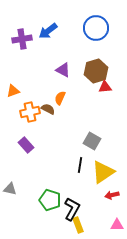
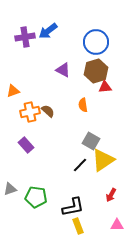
blue circle: moved 14 px down
purple cross: moved 3 px right, 2 px up
orange semicircle: moved 23 px right, 7 px down; rotated 32 degrees counterclockwise
brown semicircle: moved 2 px down; rotated 16 degrees clockwise
gray square: moved 1 px left
black line: rotated 35 degrees clockwise
yellow triangle: moved 12 px up
gray triangle: rotated 32 degrees counterclockwise
red arrow: moved 1 px left; rotated 48 degrees counterclockwise
green pentagon: moved 14 px left, 3 px up; rotated 10 degrees counterclockwise
black L-shape: moved 1 px right, 2 px up; rotated 50 degrees clockwise
yellow rectangle: moved 1 px down
